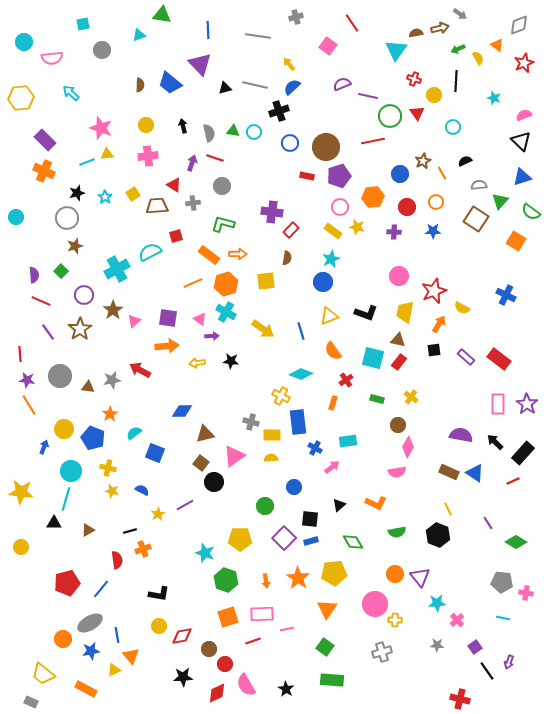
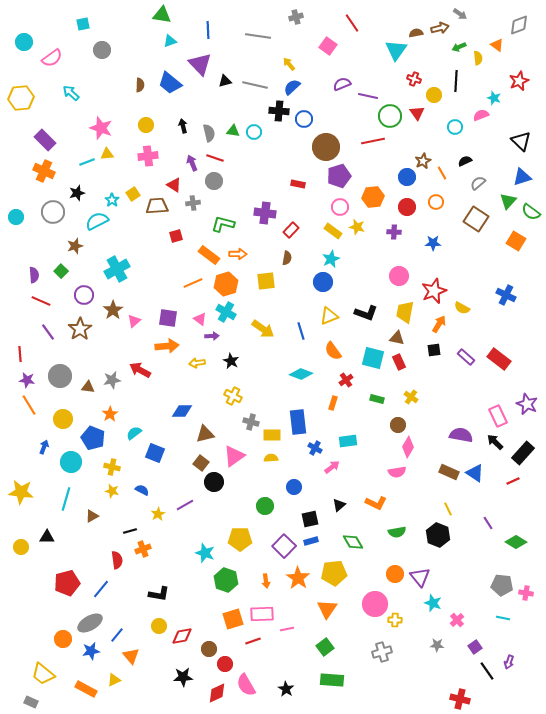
cyan triangle at (139, 35): moved 31 px right, 6 px down
green arrow at (458, 49): moved 1 px right, 2 px up
pink semicircle at (52, 58): rotated 30 degrees counterclockwise
yellow semicircle at (478, 58): rotated 24 degrees clockwise
red star at (524, 63): moved 5 px left, 18 px down
black triangle at (225, 88): moved 7 px up
black cross at (279, 111): rotated 24 degrees clockwise
pink semicircle at (524, 115): moved 43 px left
cyan circle at (453, 127): moved 2 px right
blue circle at (290, 143): moved 14 px right, 24 px up
purple arrow at (192, 163): rotated 42 degrees counterclockwise
blue circle at (400, 174): moved 7 px right, 3 px down
red rectangle at (307, 176): moved 9 px left, 8 px down
gray semicircle at (479, 185): moved 1 px left, 2 px up; rotated 35 degrees counterclockwise
gray circle at (222, 186): moved 8 px left, 5 px up
cyan star at (105, 197): moved 7 px right, 3 px down
green triangle at (500, 201): moved 8 px right
purple cross at (272, 212): moved 7 px left, 1 px down
gray circle at (67, 218): moved 14 px left, 6 px up
blue star at (433, 231): moved 12 px down
cyan semicircle at (150, 252): moved 53 px left, 31 px up
brown triangle at (398, 340): moved 1 px left, 2 px up
black star at (231, 361): rotated 21 degrees clockwise
red rectangle at (399, 362): rotated 63 degrees counterclockwise
yellow cross at (281, 396): moved 48 px left
pink rectangle at (498, 404): moved 12 px down; rotated 25 degrees counterclockwise
purple star at (527, 404): rotated 10 degrees counterclockwise
yellow circle at (64, 429): moved 1 px left, 10 px up
yellow cross at (108, 468): moved 4 px right, 1 px up
cyan circle at (71, 471): moved 9 px up
black square at (310, 519): rotated 18 degrees counterclockwise
black triangle at (54, 523): moved 7 px left, 14 px down
brown triangle at (88, 530): moved 4 px right, 14 px up
purple square at (284, 538): moved 8 px down
gray pentagon at (502, 582): moved 3 px down
cyan star at (437, 603): moved 4 px left; rotated 24 degrees clockwise
orange square at (228, 617): moved 5 px right, 2 px down
blue line at (117, 635): rotated 49 degrees clockwise
green square at (325, 647): rotated 18 degrees clockwise
yellow triangle at (114, 670): moved 10 px down
